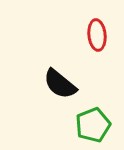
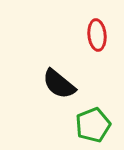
black semicircle: moved 1 px left
